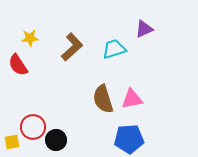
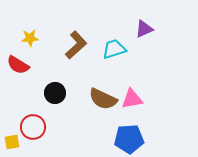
brown L-shape: moved 4 px right, 2 px up
red semicircle: rotated 25 degrees counterclockwise
brown semicircle: rotated 48 degrees counterclockwise
black circle: moved 1 px left, 47 px up
